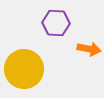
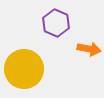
purple hexagon: rotated 20 degrees clockwise
